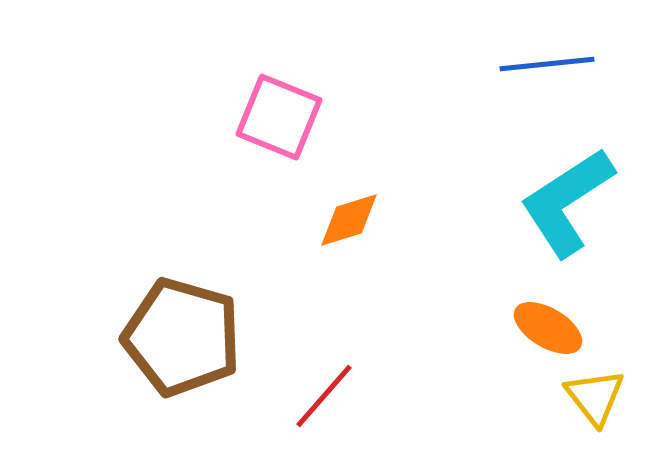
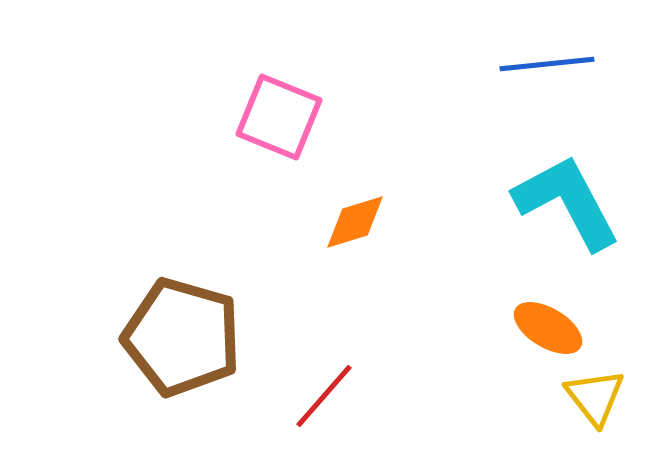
cyan L-shape: rotated 95 degrees clockwise
orange diamond: moved 6 px right, 2 px down
